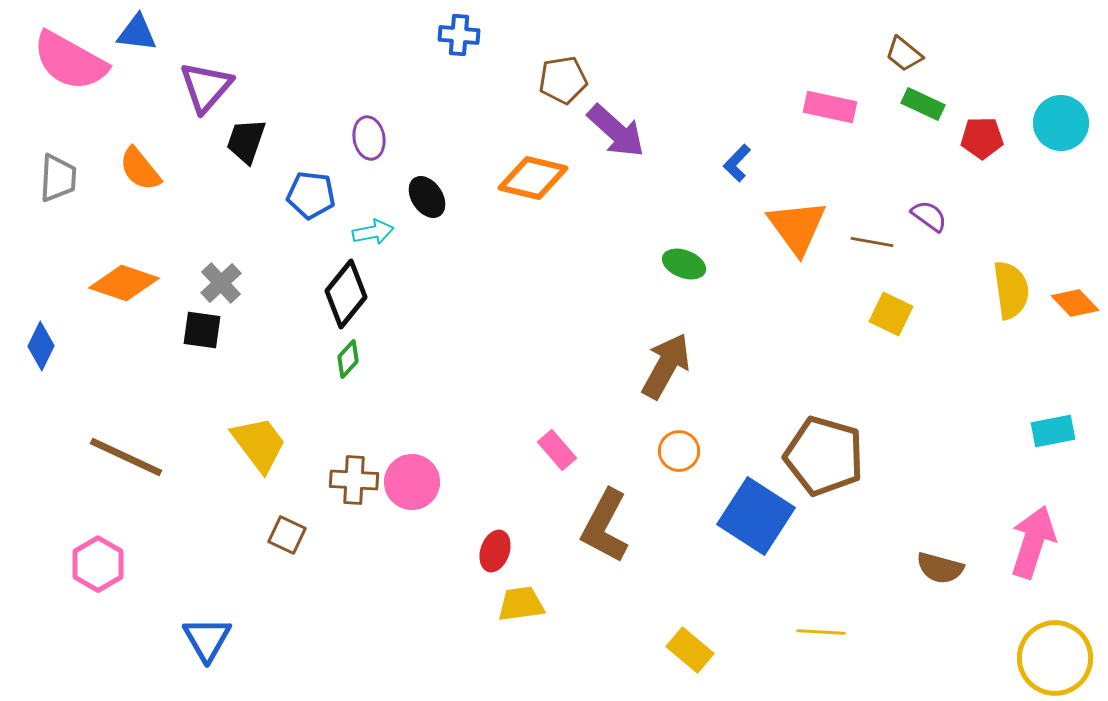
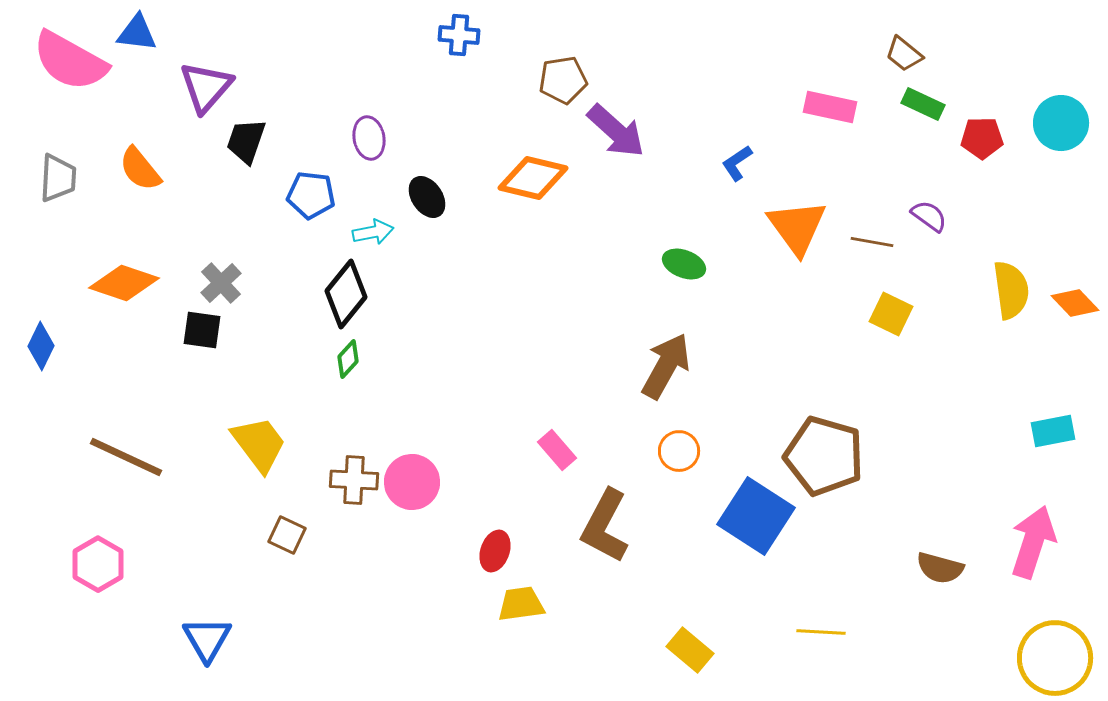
blue L-shape at (737, 163): rotated 12 degrees clockwise
